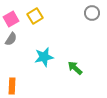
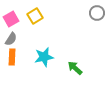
gray circle: moved 5 px right
orange rectangle: moved 29 px up
